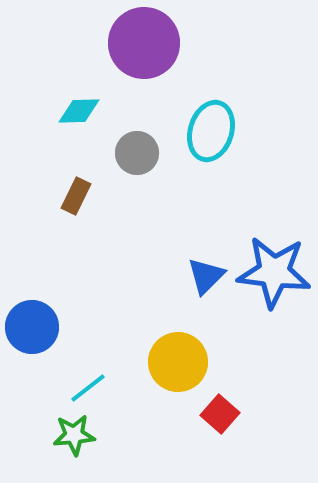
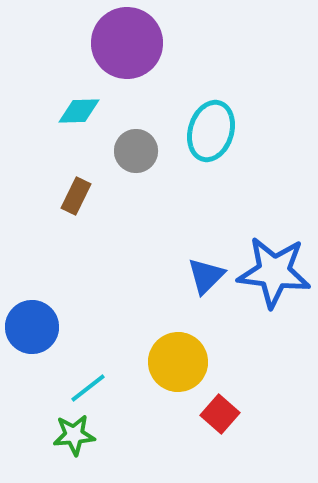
purple circle: moved 17 px left
gray circle: moved 1 px left, 2 px up
